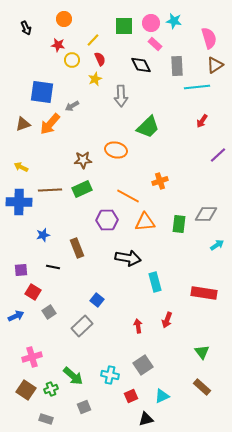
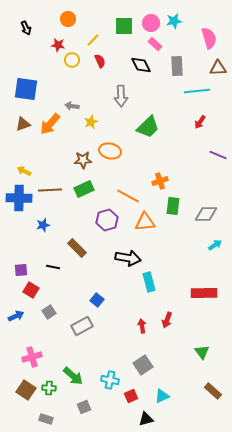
orange circle at (64, 19): moved 4 px right
cyan star at (174, 21): rotated 21 degrees counterclockwise
red semicircle at (100, 59): moved 2 px down
brown triangle at (215, 65): moved 3 px right, 3 px down; rotated 30 degrees clockwise
yellow star at (95, 79): moved 4 px left, 43 px down
cyan line at (197, 87): moved 4 px down
blue square at (42, 92): moved 16 px left, 3 px up
gray arrow at (72, 106): rotated 40 degrees clockwise
red arrow at (202, 121): moved 2 px left, 1 px down
orange ellipse at (116, 150): moved 6 px left, 1 px down
purple line at (218, 155): rotated 66 degrees clockwise
yellow arrow at (21, 167): moved 3 px right, 4 px down
green rectangle at (82, 189): moved 2 px right
blue cross at (19, 202): moved 4 px up
purple hexagon at (107, 220): rotated 15 degrees counterclockwise
green rectangle at (179, 224): moved 6 px left, 18 px up
blue star at (43, 235): moved 10 px up
cyan arrow at (217, 245): moved 2 px left
brown rectangle at (77, 248): rotated 24 degrees counterclockwise
cyan rectangle at (155, 282): moved 6 px left
red square at (33, 292): moved 2 px left, 2 px up
red rectangle at (204, 293): rotated 10 degrees counterclockwise
gray rectangle at (82, 326): rotated 15 degrees clockwise
red arrow at (138, 326): moved 4 px right
cyan cross at (110, 375): moved 5 px down
brown rectangle at (202, 387): moved 11 px right, 4 px down
green cross at (51, 389): moved 2 px left, 1 px up; rotated 24 degrees clockwise
